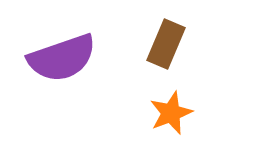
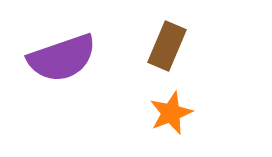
brown rectangle: moved 1 px right, 2 px down
